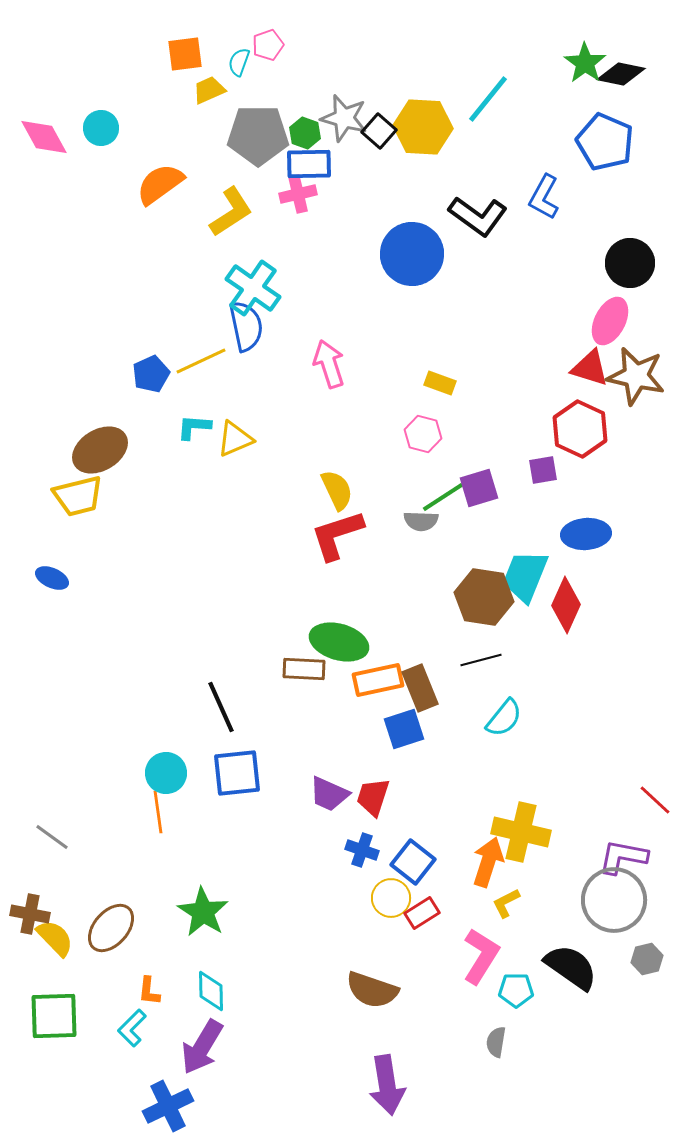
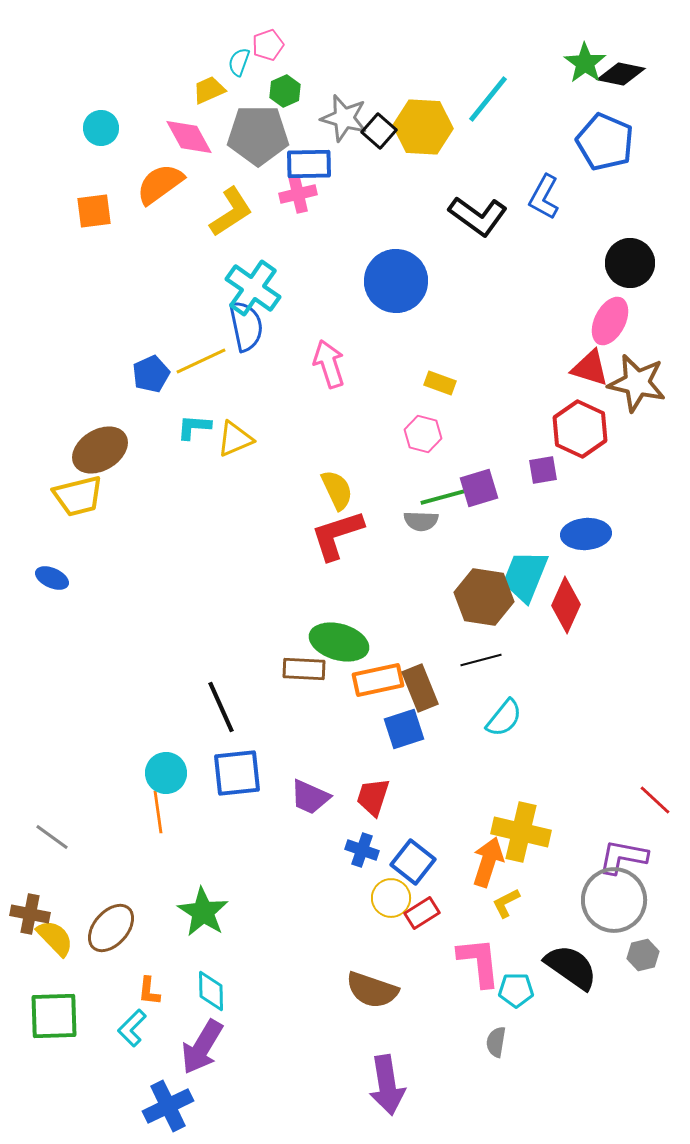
orange square at (185, 54): moved 91 px left, 157 px down
green hexagon at (305, 133): moved 20 px left, 42 px up; rotated 16 degrees clockwise
pink diamond at (44, 137): moved 145 px right
blue circle at (412, 254): moved 16 px left, 27 px down
brown star at (636, 376): moved 1 px right, 7 px down
green line at (443, 497): rotated 18 degrees clockwise
purple trapezoid at (329, 794): moved 19 px left, 3 px down
pink L-shape at (481, 956): moved 2 px left, 6 px down; rotated 38 degrees counterclockwise
gray hexagon at (647, 959): moved 4 px left, 4 px up
